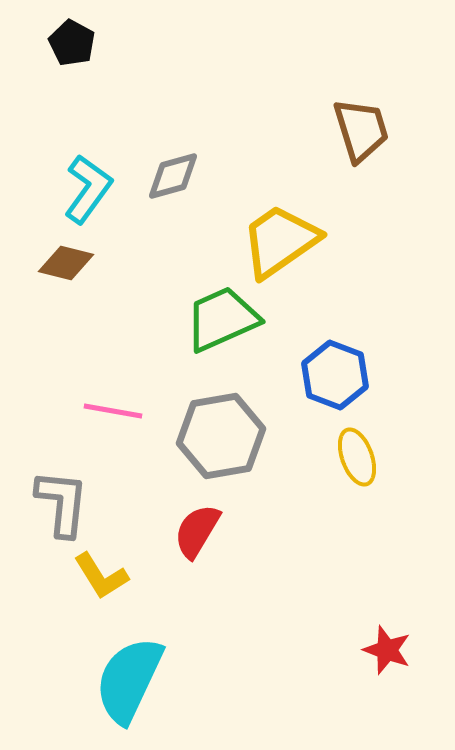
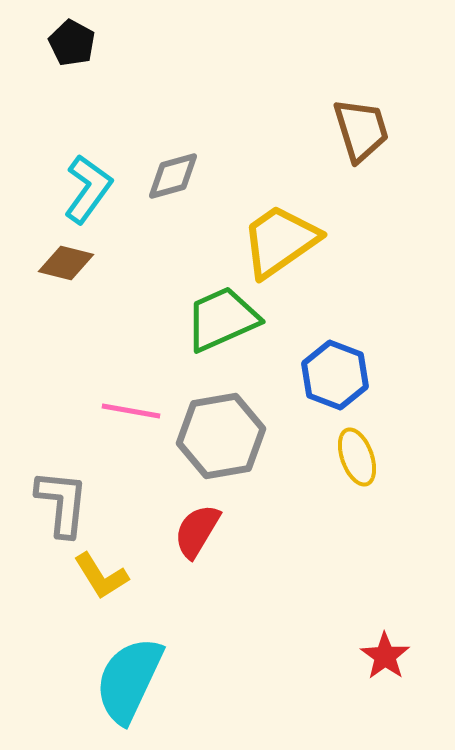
pink line: moved 18 px right
red star: moved 2 px left, 6 px down; rotated 15 degrees clockwise
